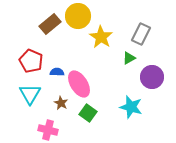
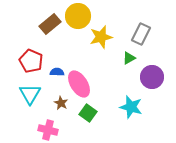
yellow star: rotated 25 degrees clockwise
